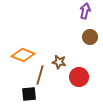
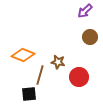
purple arrow: rotated 147 degrees counterclockwise
brown star: moved 1 px left
